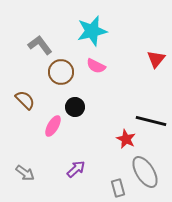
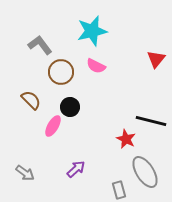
brown semicircle: moved 6 px right
black circle: moved 5 px left
gray rectangle: moved 1 px right, 2 px down
